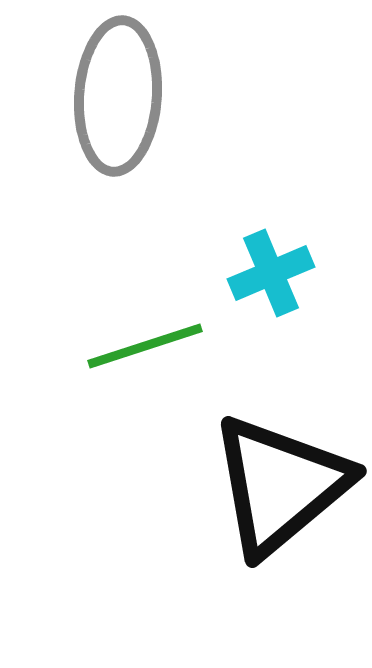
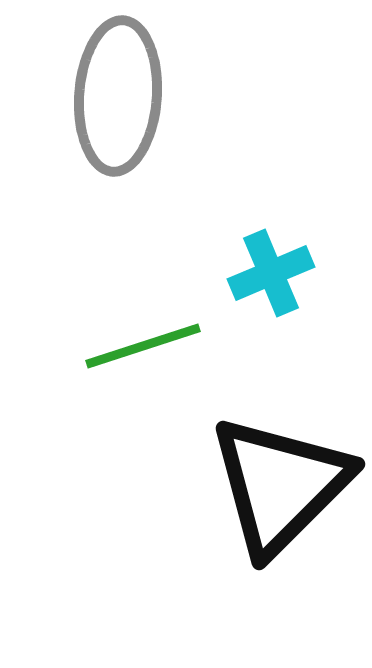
green line: moved 2 px left
black triangle: rotated 5 degrees counterclockwise
